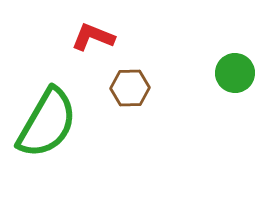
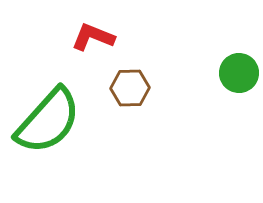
green circle: moved 4 px right
green semicircle: moved 1 px right, 2 px up; rotated 12 degrees clockwise
